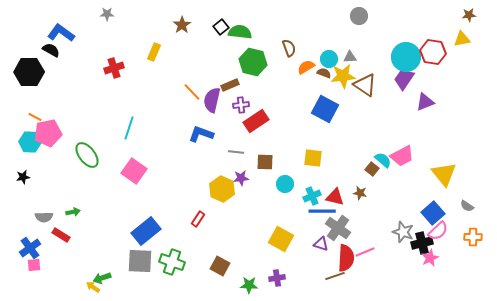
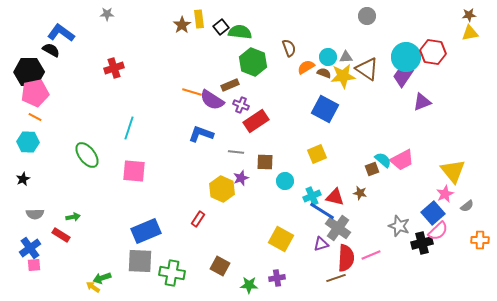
gray circle at (359, 16): moved 8 px right
yellow triangle at (462, 39): moved 8 px right, 6 px up
yellow rectangle at (154, 52): moved 45 px right, 33 px up; rotated 30 degrees counterclockwise
gray triangle at (350, 57): moved 4 px left
cyan circle at (329, 59): moved 1 px left, 2 px up
green hexagon at (253, 62): rotated 8 degrees clockwise
purple trapezoid at (404, 79): moved 1 px left, 3 px up
brown triangle at (365, 85): moved 2 px right, 16 px up
orange line at (192, 92): rotated 30 degrees counterclockwise
purple semicircle at (212, 100): rotated 70 degrees counterclockwise
purple triangle at (425, 102): moved 3 px left
purple cross at (241, 105): rotated 28 degrees clockwise
pink pentagon at (48, 133): moved 13 px left, 40 px up
cyan hexagon at (30, 142): moved 2 px left
pink trapezoid at (402, 156): moved 4 px down
yellow square at (313, 158): moved 4 px right, 4 px up; rotated 30 degrees counterclockwise
brown square at (372, 169): rotated 32 degrees clockwise
pink square at (134, 171): rotated 30 degrees counterclockwise
yellow triangle at (444, 174): moved 9 px right, 3 px up
black star at (23, 177): moved 2 px down; rotated 16 degrees counterclockwise
purple star at (241, 178): rotated 14 degrees counterclockwise
cyan circle at (285, 184): moved 3 px up
gray semicircle at (467, 206): rotated 72 degrees counterclockwise
blue line at (322, 211): rotated 32 degrees clockwise
green arrow at (73, 212): moved 5 px down
gray semicircle at (44, 217): moved 9 px left, 3 px up
blue rectangle at (146, 231): rotated 16 degrees clockwise
gray star at (403, 232): moved 4 px left, 6 px up
orange cross at (473, 237): moved 7 px right, 3 px down
purple triangle at (321, 244): rotated 35 degrees counterclockwise
pink line at (365, 252): moved 6 px right, 3 px down
pink star at (430, 258): moved 15 px right, 64 px up
green cross at (172, 262): moved 11 px down; rotated 10 degrees counterclockwise
brown line at (335, 276): moved 1 px right, 2 px down
